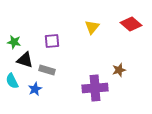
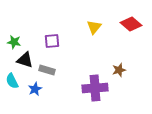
yellow triangle: moved 2 px right
